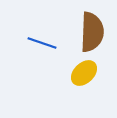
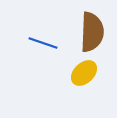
blue line: moved 1 px right
